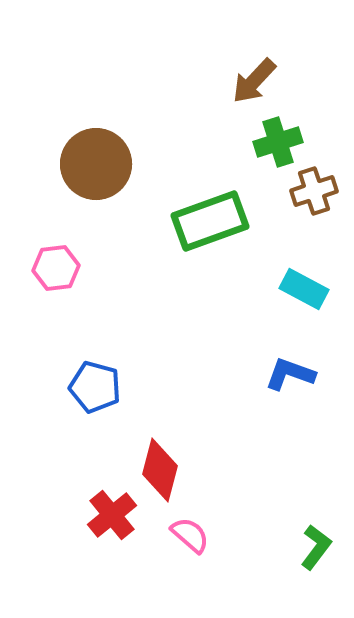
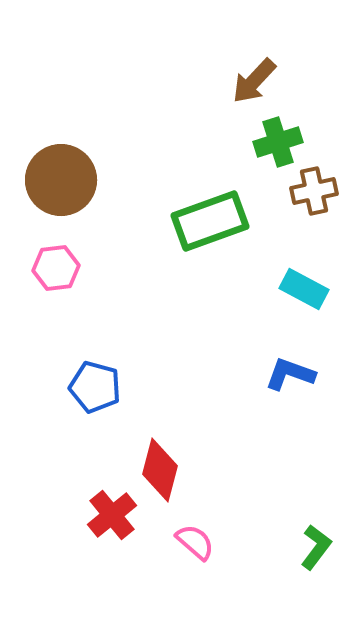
brown circle: moved 35 px left, 16 px down
brown cross: rotated 6 degrees clockwise
pink semicircle: moved 5 px right, 7 px down
